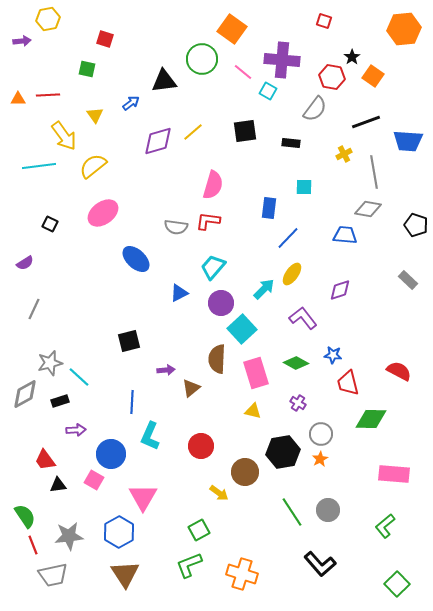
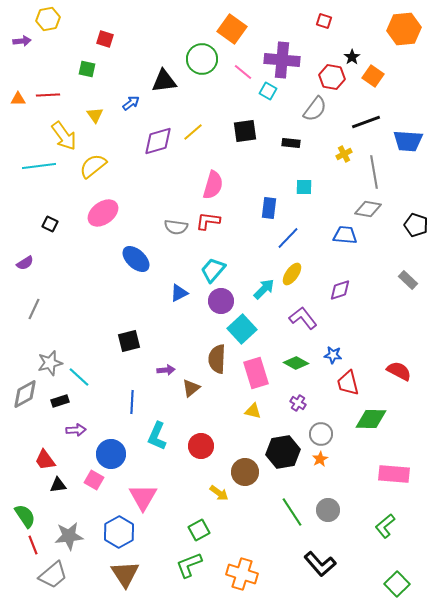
cyan trapezoid at (213, 267): moved 3 px down
purple circle at (221, 303): moved 2 px up
cyan L-shape at (150, 436): moved 7 px right
gray trapezoid at (53, 575): rotated 28 degrees counterclockwise
